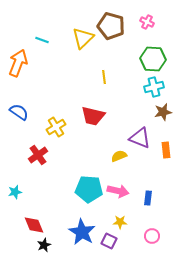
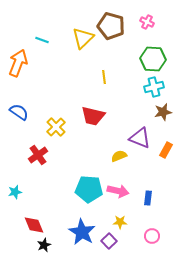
yellow cross: rotated 12 degrees counterclockwise
orange rectangle: rotated 35 degrees clockwise
purple square: rotated 21 degrees clockwise
